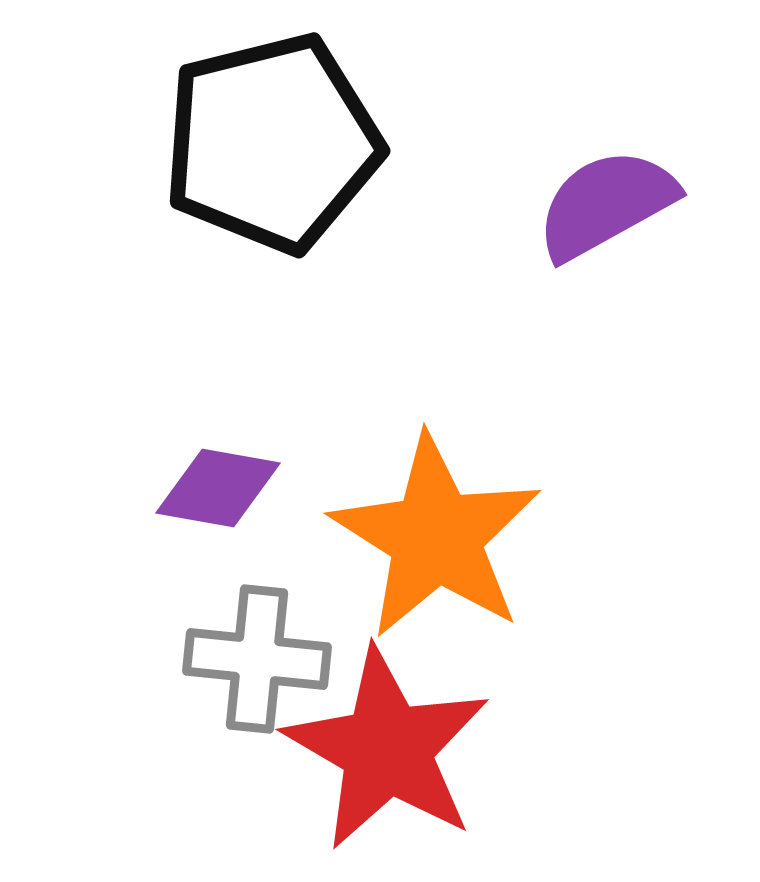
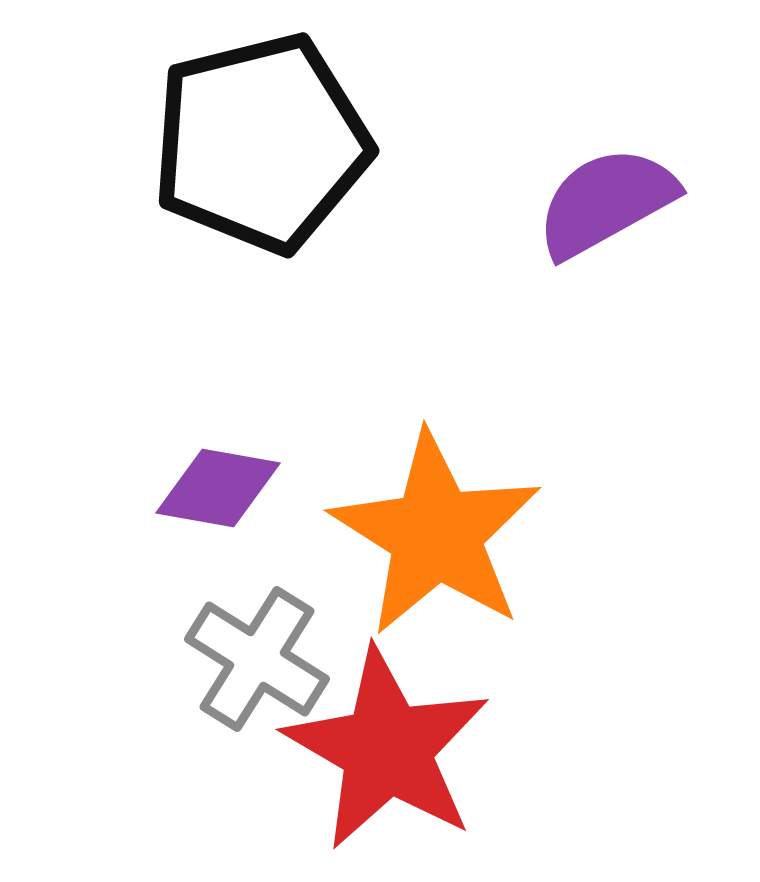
black pentagon: moved 11 px left
purple semicircle: moved 2 px up
orange star: moved 3 px up
gray cross: rotated 26 degrees clockwise
